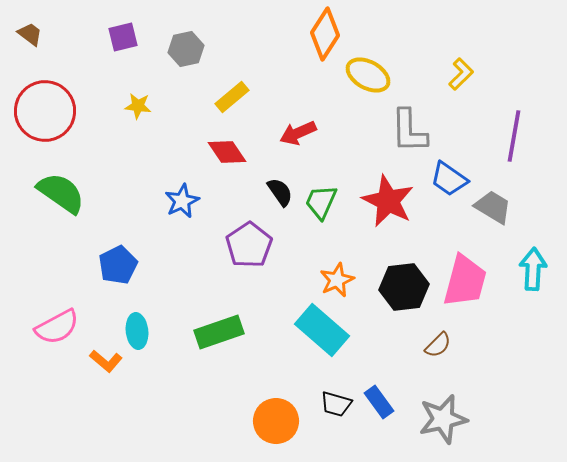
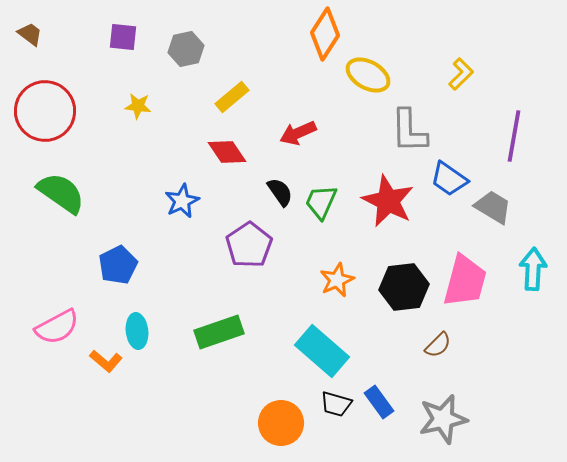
purple square: rotated 20 degrees clockwise
cyan rectangle: moved 21 px down
orange circle: moved 5 px right, 2 px down
